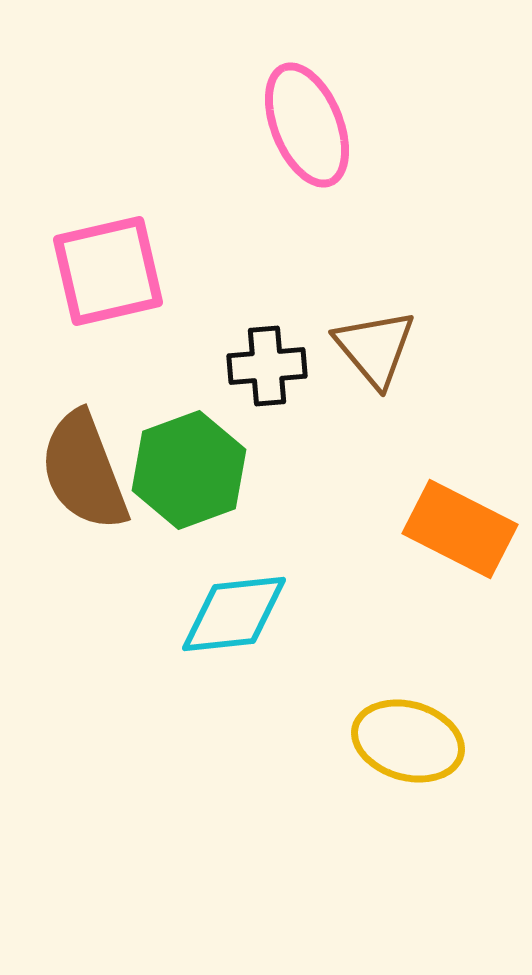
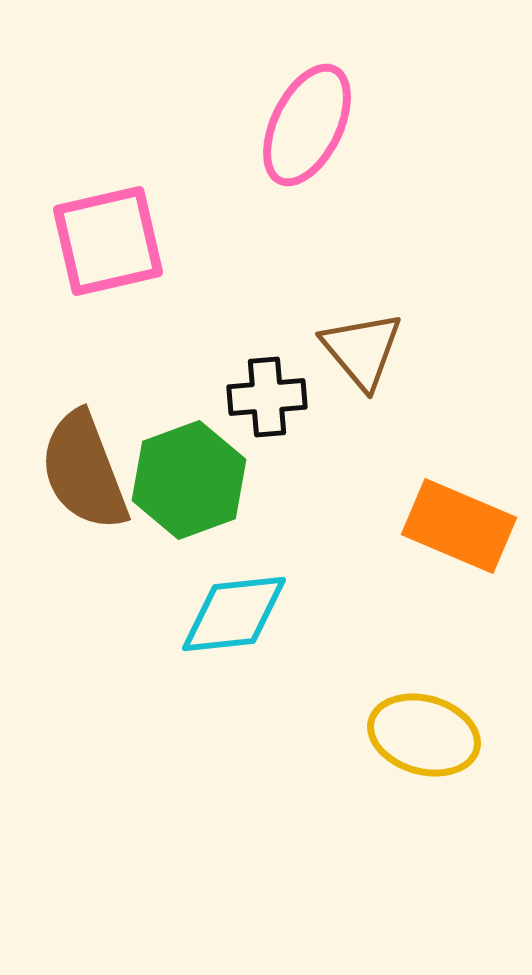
pink ellipse: rotated 48 degrees clockwise
pink square: moved 30 px up
brown triangle: moved 13 px left, 2 px down
black cross: moved 31 px down
green hexagon: moved 10 px down
orange rectangle: moved 1 px left, 3 px up; rotated 4 degrees counterclockwise
yellow ellipse: moved 16 px right, 6 px up
